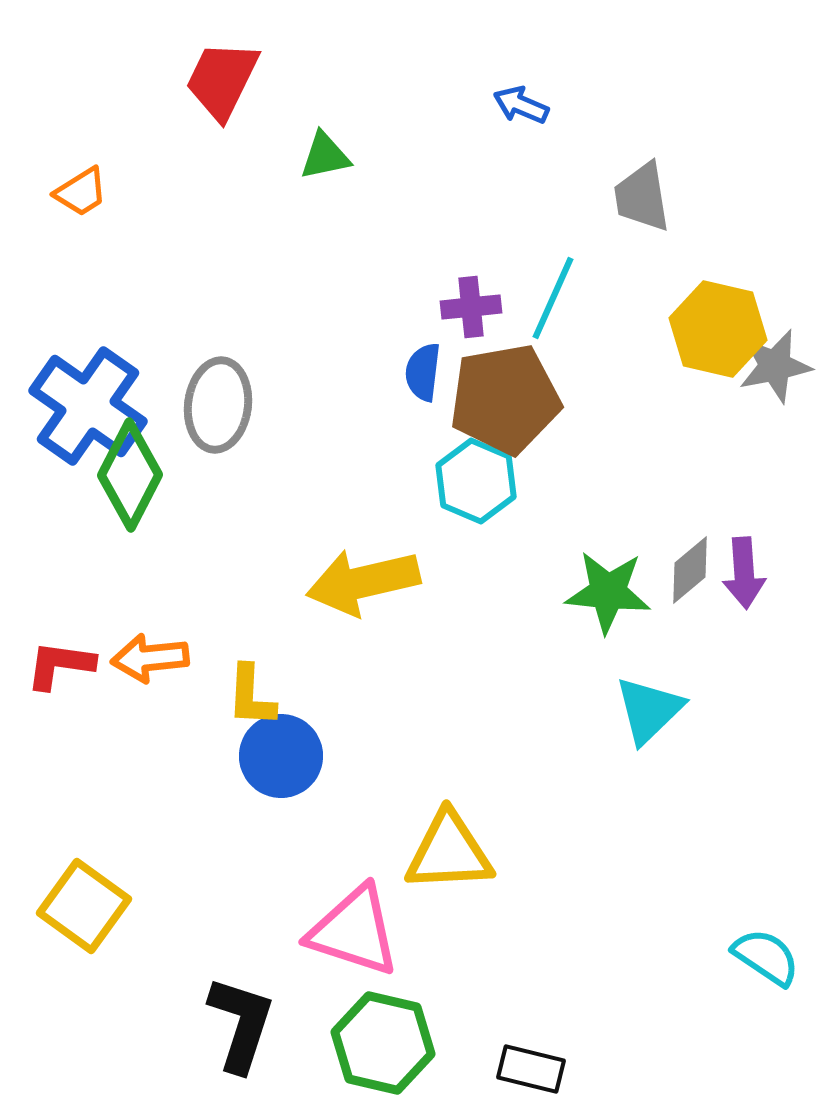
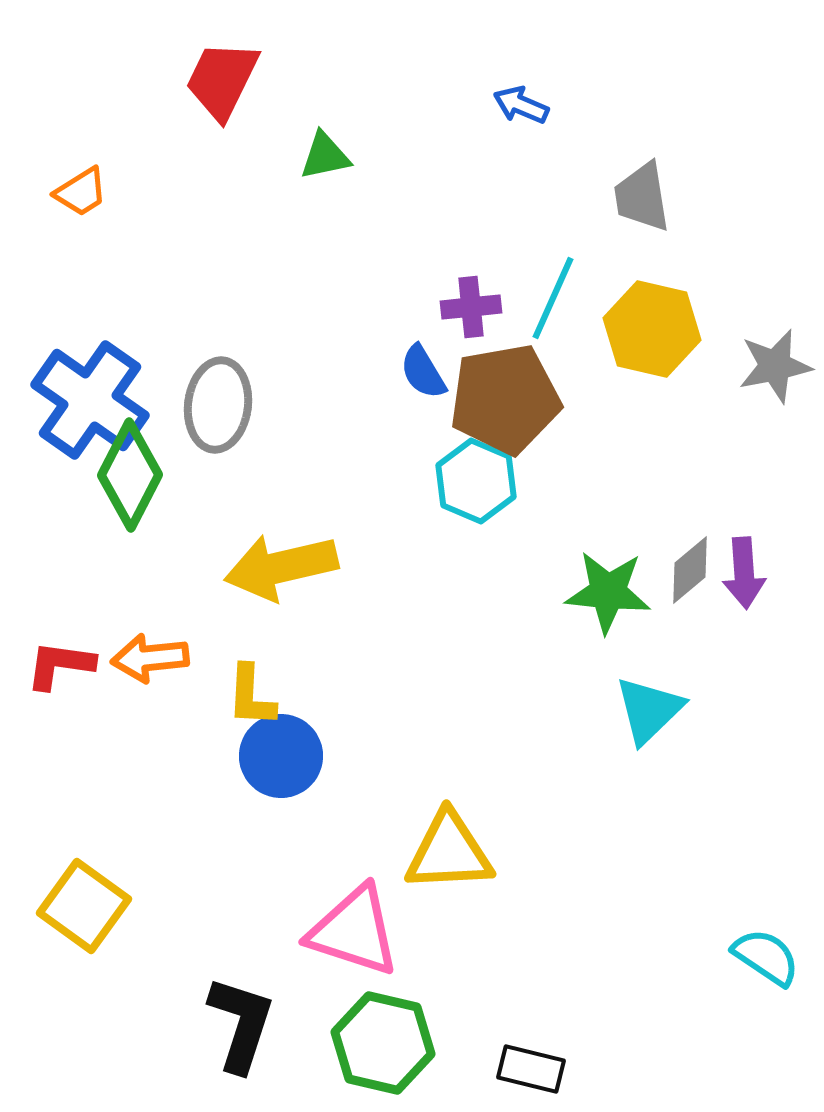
yellow hexagon: moved 66 px left
blue semicircle: rotated 38 degrees counterclockwise
blue cross: moved 2 px right, 6 px up
yellow arrow: moved 82 px left, 15 px up
